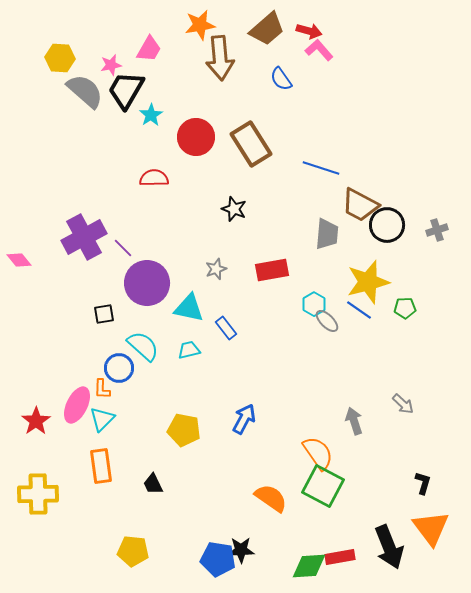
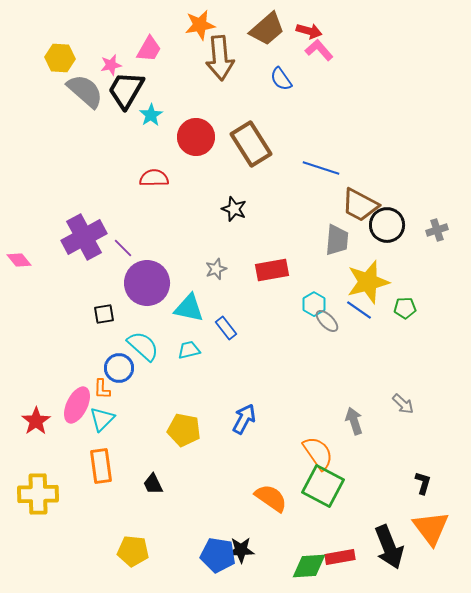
gray trapezoid at (327, 234): moved 10 px right, 6 px down
blue pentagon at (218, 559): moved 4 px up
